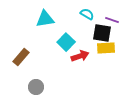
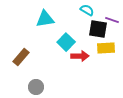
cyan semicircle: moved 4 px up
black square: moved 4 px left, 4 px up
red arrow: rotated 18 degrees clockwise
